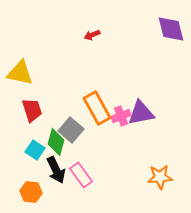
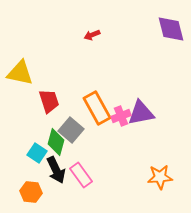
red trapezoid: moved 17 px right, 9 px up
cyan square: moved 2 px right, 3 px down
